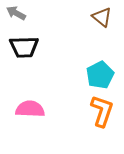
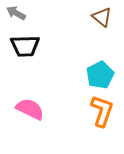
black trapezoid: moved 1 px right, 1 px up
pink semicircle: rotated 24 degrees clockwise
